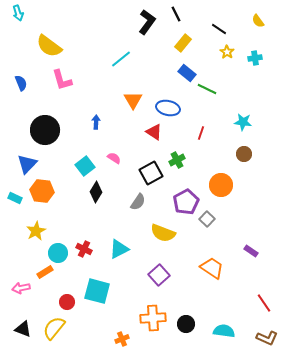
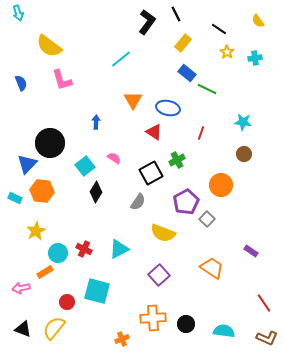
black circle at (45, 130): moved 5 px right, 13 px down
